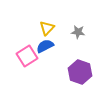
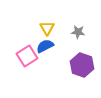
yellow triangle: rotated 14 degrees counterclockwise
purple hexagon: moved 2 px right, 7 px up
